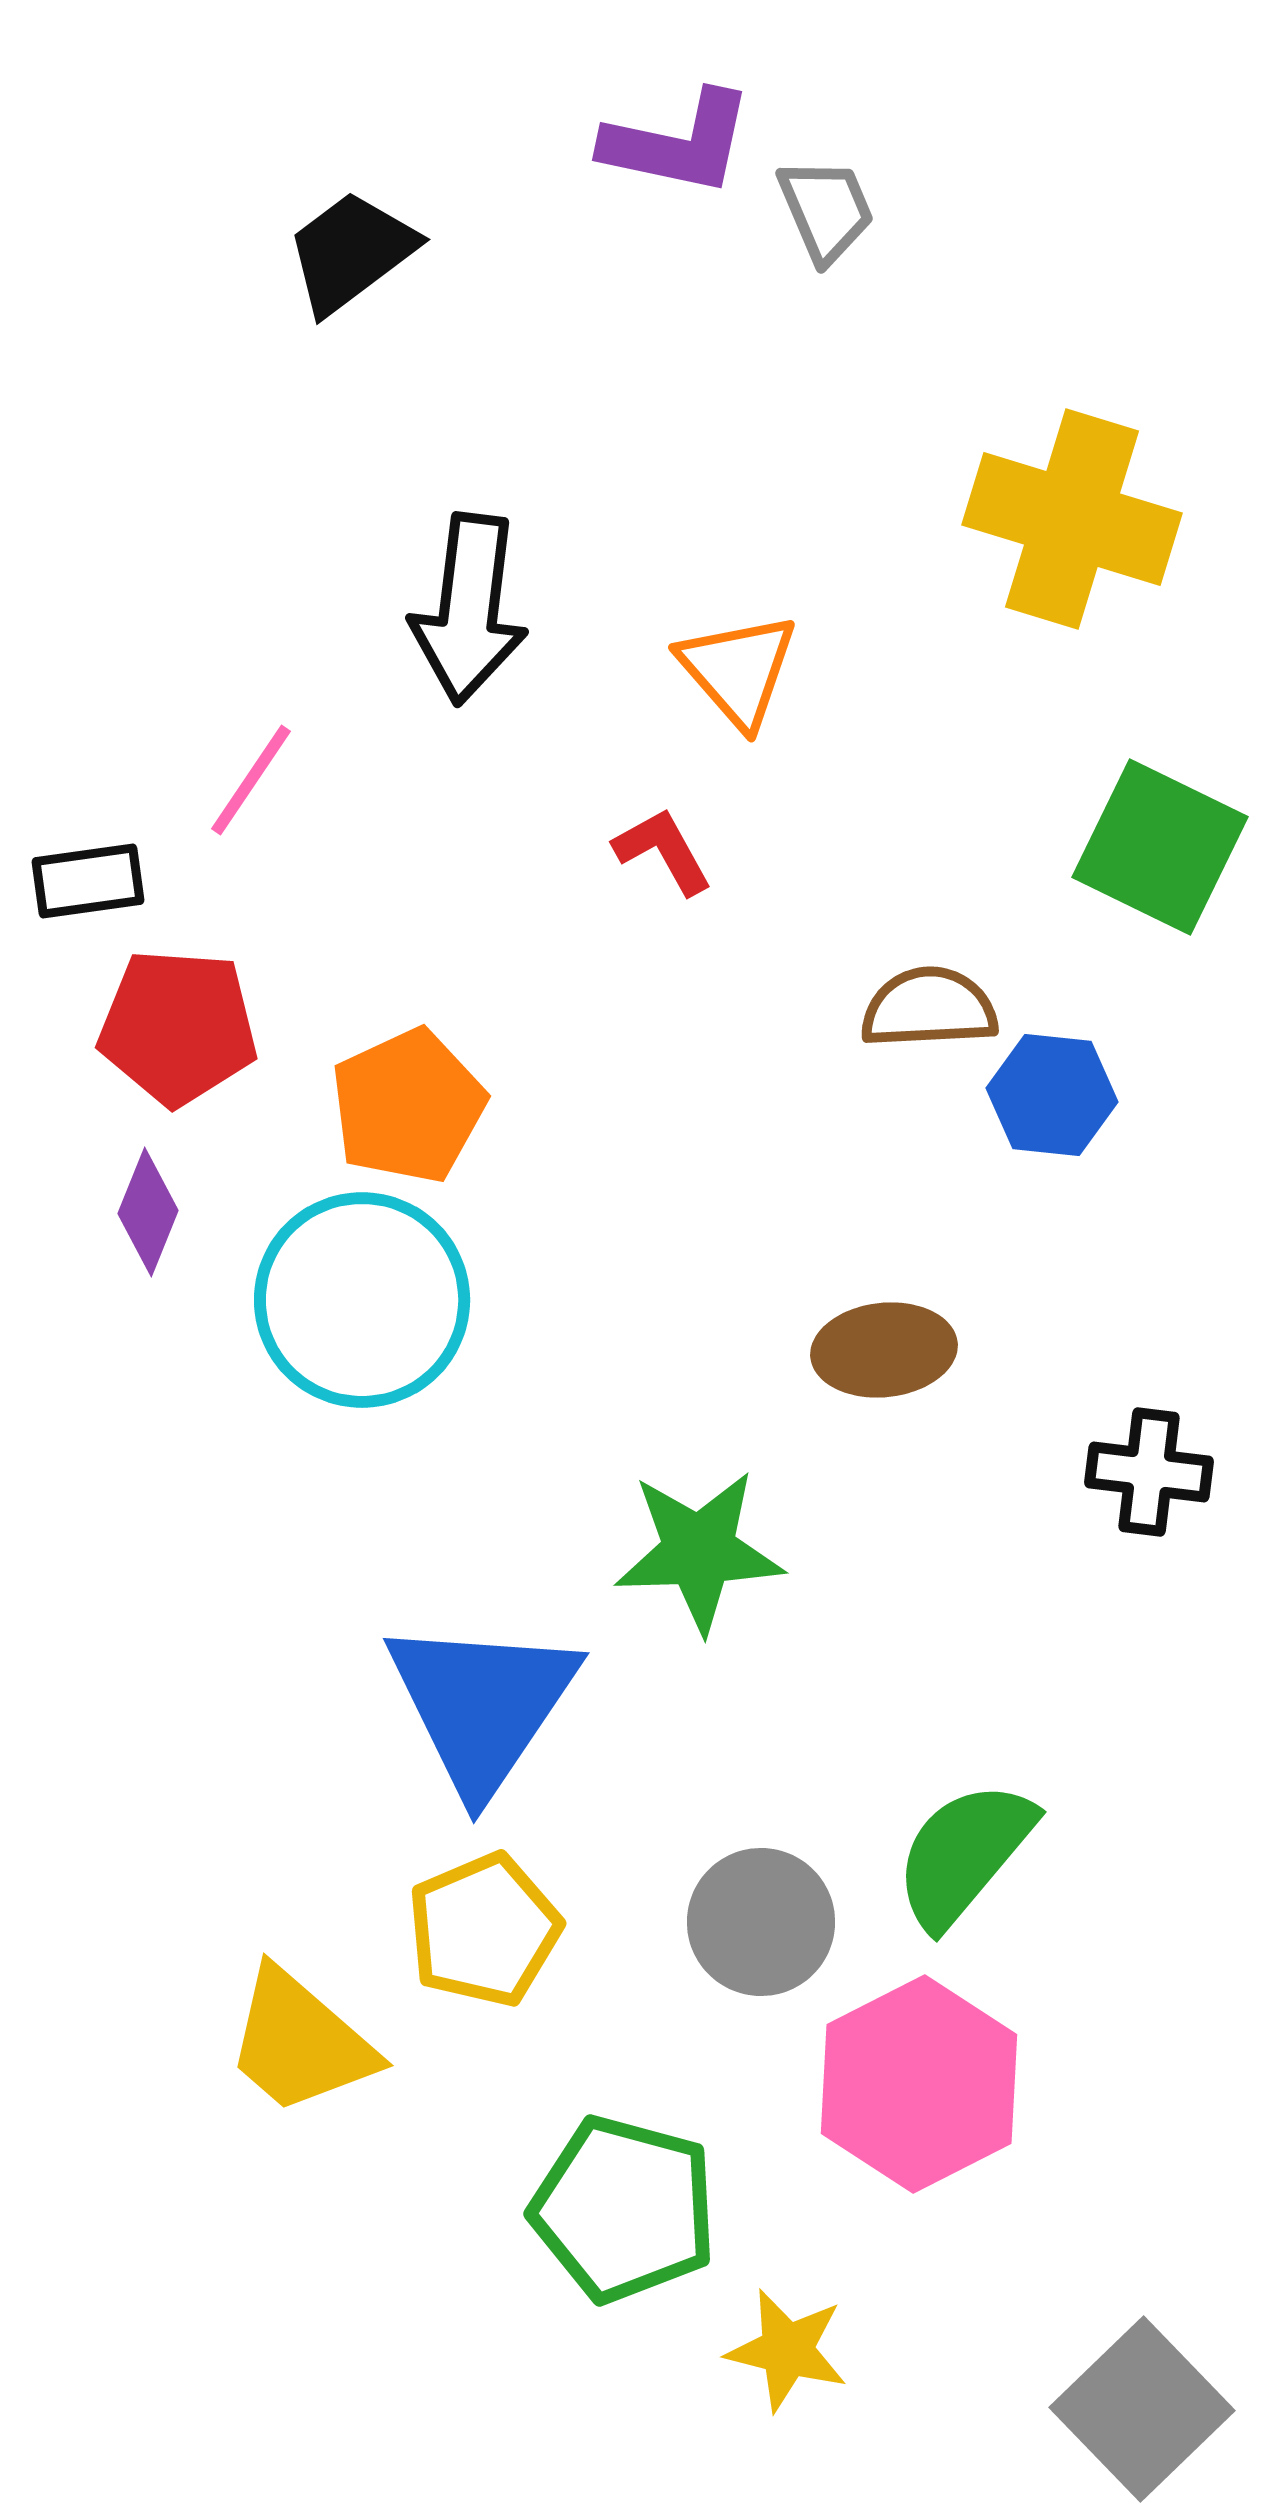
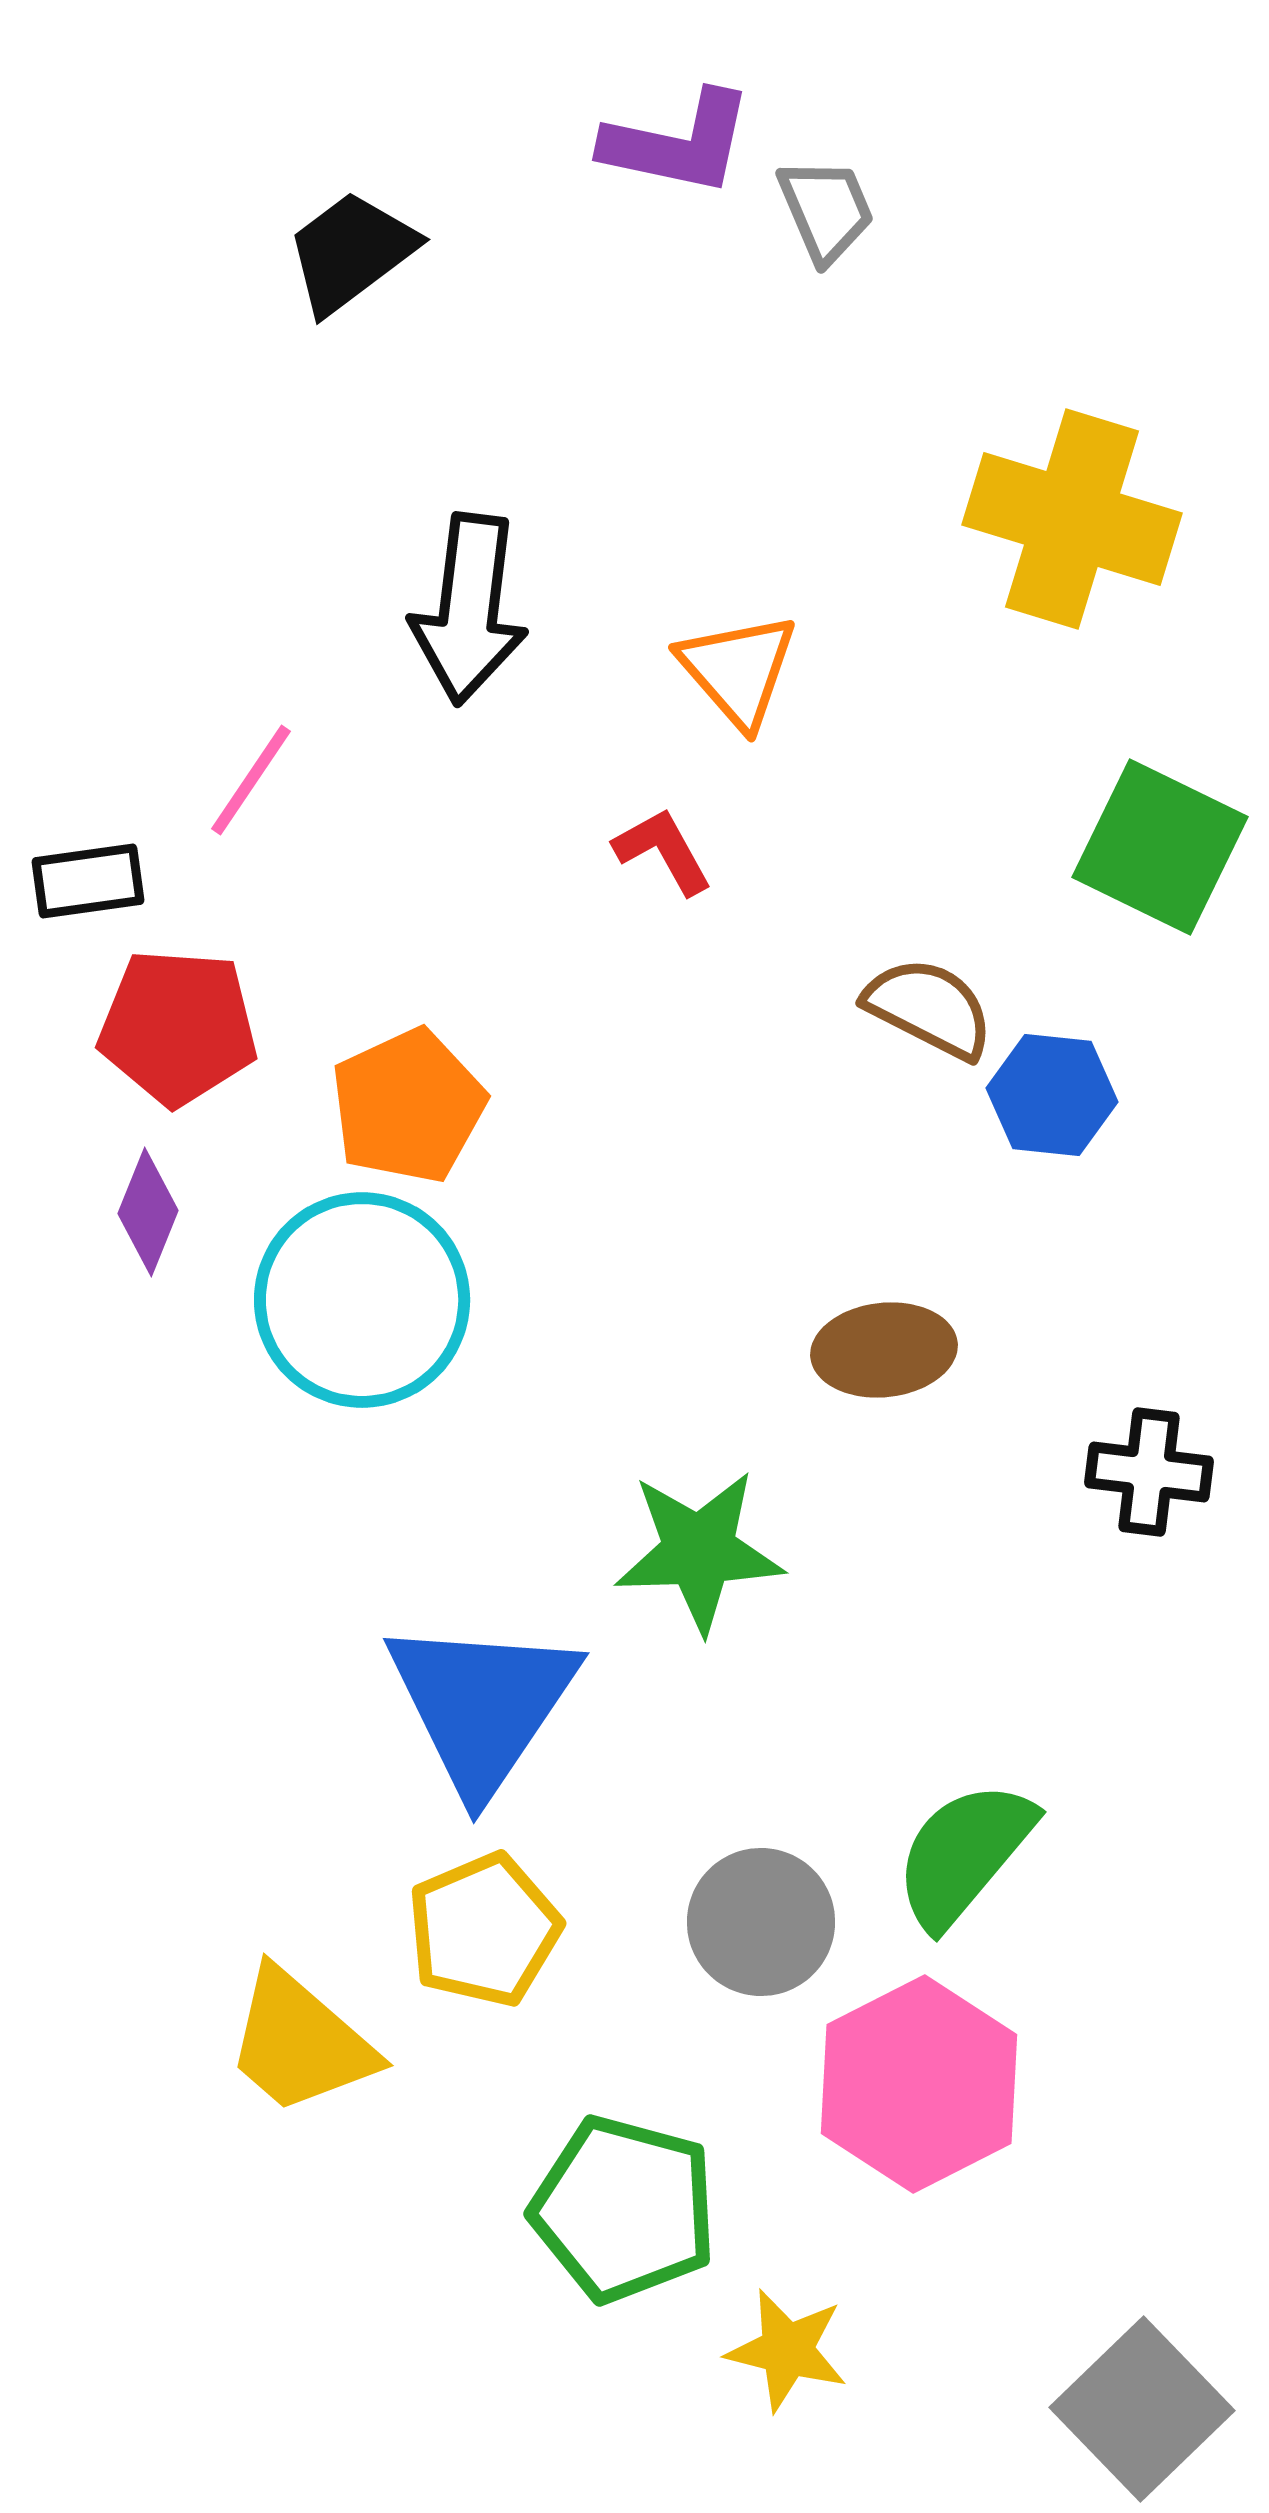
brown semicircle: rotated 30 degrees clockwise
